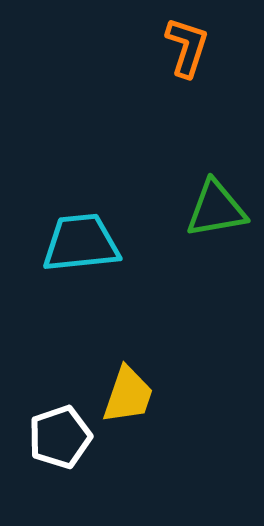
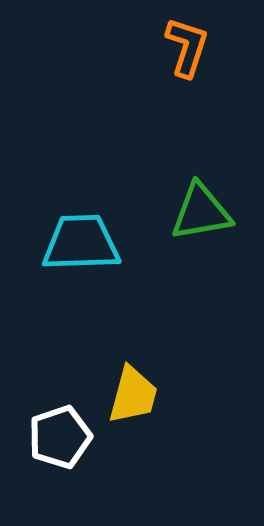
green triangle: moved 15 px left, 3 px down
cyan trapezoid: rotated 4 degrees clockwise
yellow trapezoid: moved 5 px right; rotated 4 degrees counterclockwise
